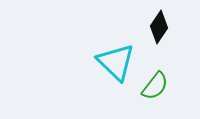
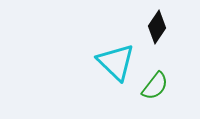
black diamond: moved 2 px left
